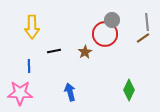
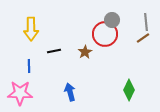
gray line: moved 1 px left
yellow arrow: moved 1 px left, 2 px down
